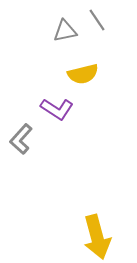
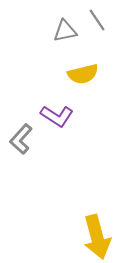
purple L-shape: moved 7 px down
